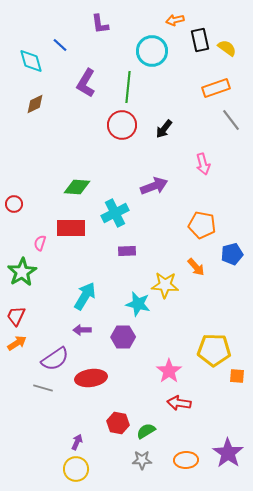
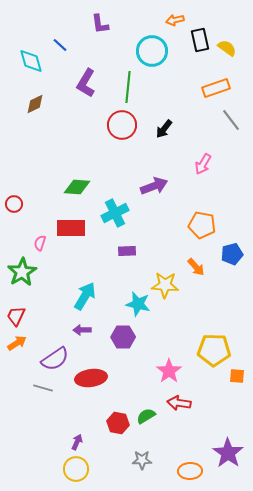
pink arrow at (203, 164): rotated 45 degrees clockwise
green semicircle at (146, 431): moved 15 px up
orange ellipse at (186, 460): moved 4 px right, 11 px down
